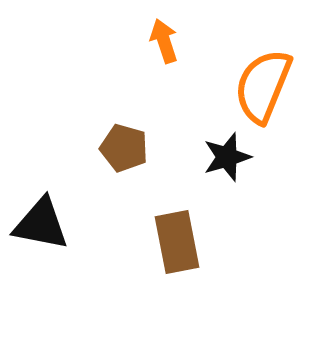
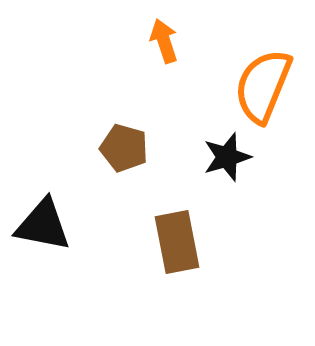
black triangle: moved 2 px right, 1 px down
